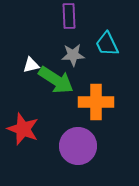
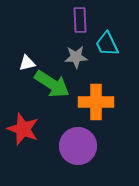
purple rectangle: moved 11 px right, 4 px down
gray star: moved 3 px right, 2 px down
white triangle: moved 4 px left, 2 px up
green arrow: moved 4 px left, 4 px down
